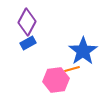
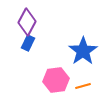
blue rectangle: rotated 35 degrees counterclockwise
orange line: moved 11 px right, 17 px down
